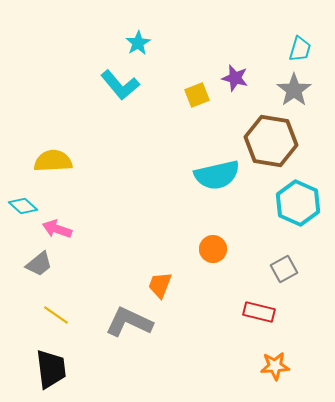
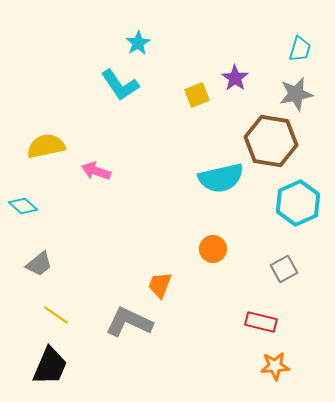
purple star: rotated 20 degrees clockwise
cyan L-shape: rotated 6 degrees clockwise
gray star: moved 2 px right, 4 px down; rotated 24 degrees clockwise
yellow semicircle: moved 7 px left, 15 px up; rotated 9 degrees counterclockwise
cyan semicircle: moved 4 px right, 3 px down
cyan hexagon: rotated 12 degrees clockwise
pink arrow: moved 39 px right, 58 px up
red rectangle: moved 2 px right, 10 px down
black trapezoid: moved 1 px left, 3 px up; rotated 30 degrees clockwise
